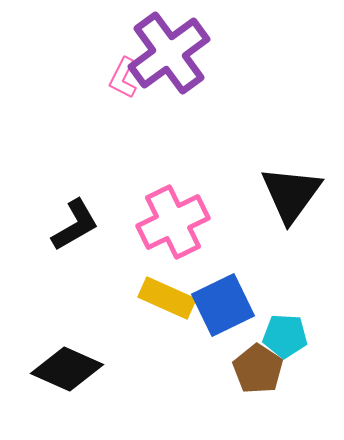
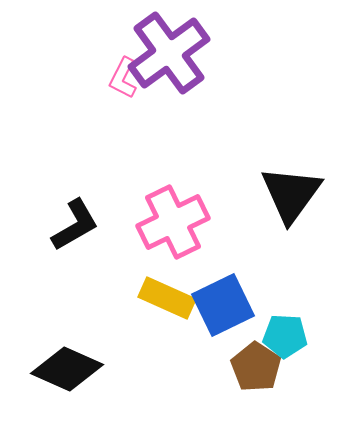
brown pentagon: moved 2 px left, 2 px up
